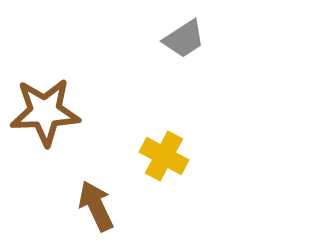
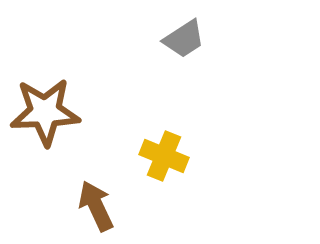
yellow cross: rotated 6 degrees counterclockwise
